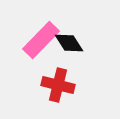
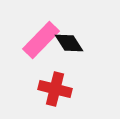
red cross: moved 3 px left, 4 px down
